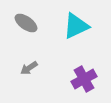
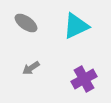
gray arrow: moved 2 px right
